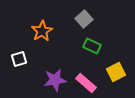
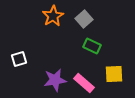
orange star: moved 11 px right, 15 px up
yellow square: moved 2 px left, 2 px down; rotated 24 degrees clockwise
pink rectangle: moved 2 px left
